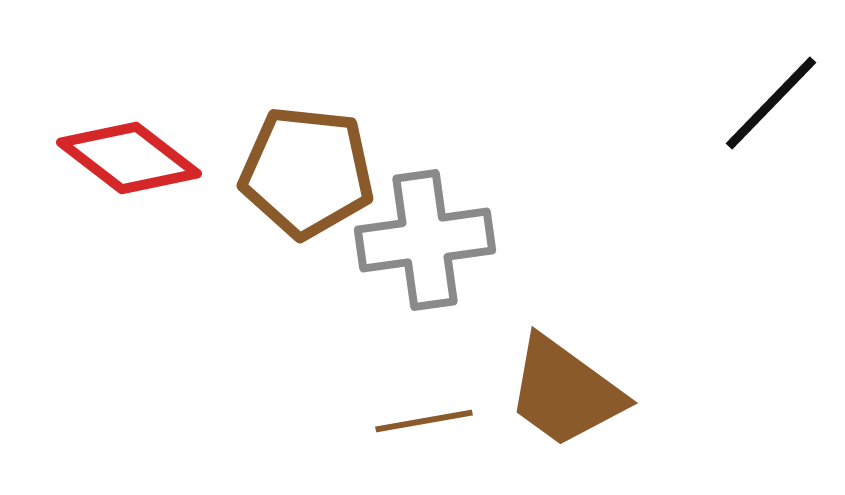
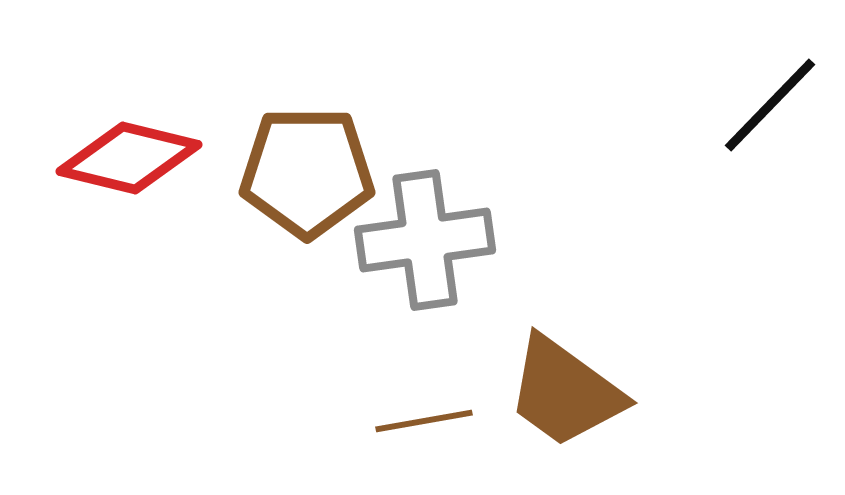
black line: moved 1 px left, 2 px down
red diamond: rotated 24 degrees counterclockwise
brown pentagon: rotated 6 degrees counterclockwise
